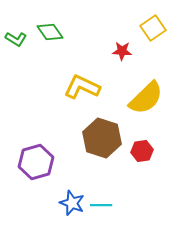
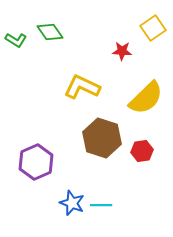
green L-shape: moved 1 px down
purple hexagon: rotated 8 degrees counterclockwise
